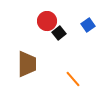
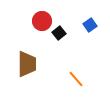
red circle: moved 5 px left
blue square: moved 2 px right
orange line: moved 3 px right
